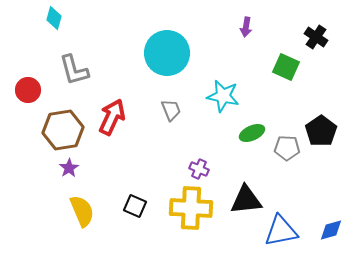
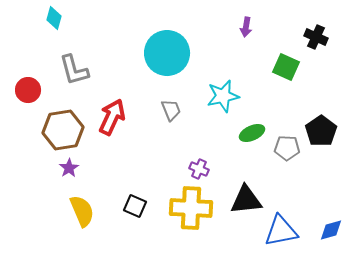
black cross: rotated 10 degrees counterclockwise
cyan star: rotated 24 degrees counterclockwise
